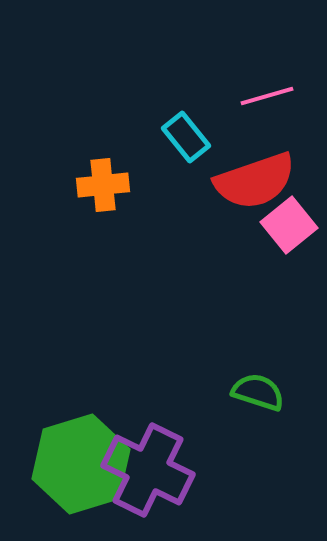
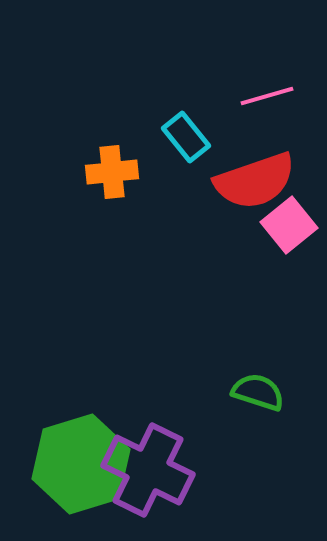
orange cross: moved 9 px right, 13 px up
